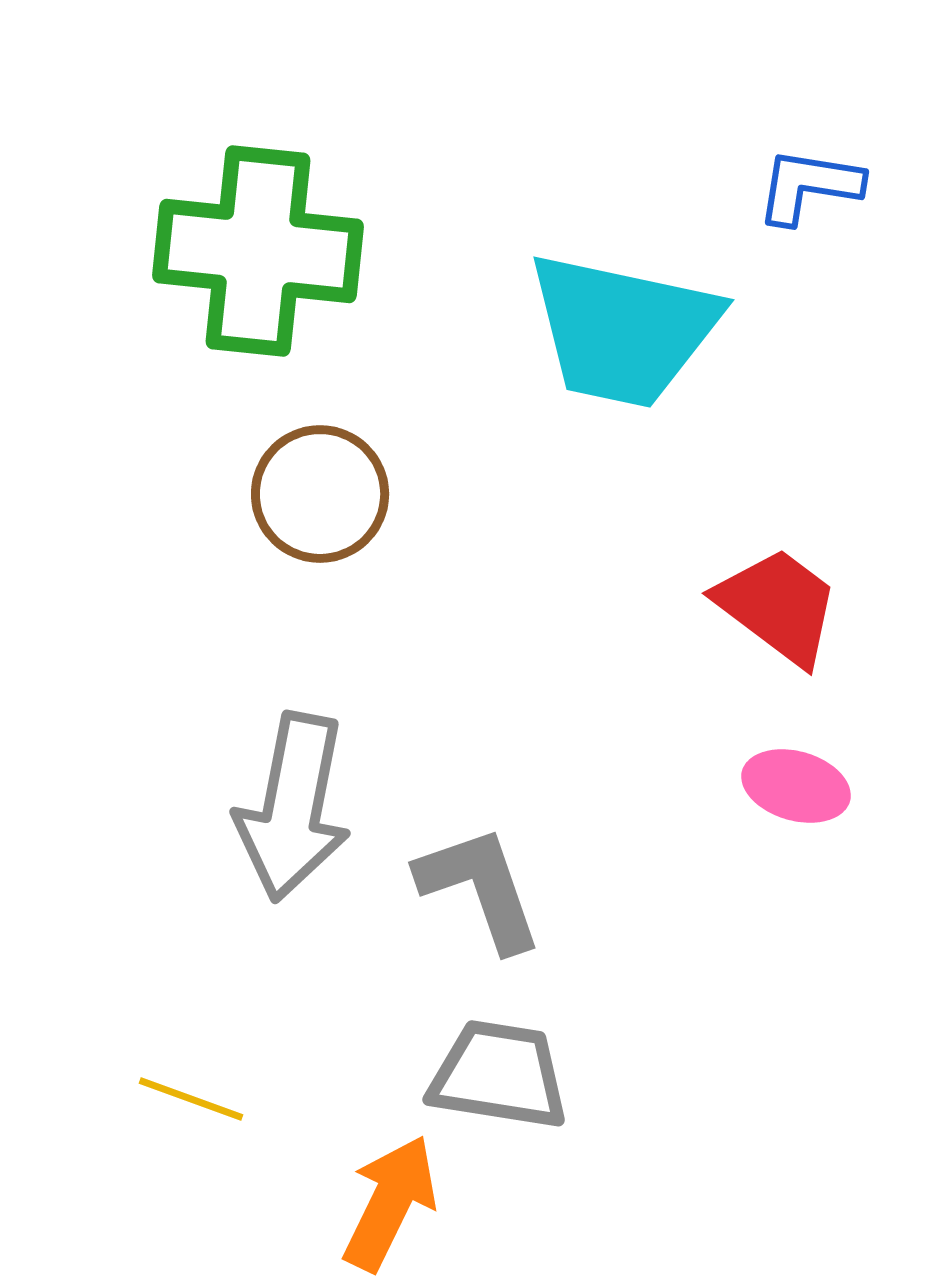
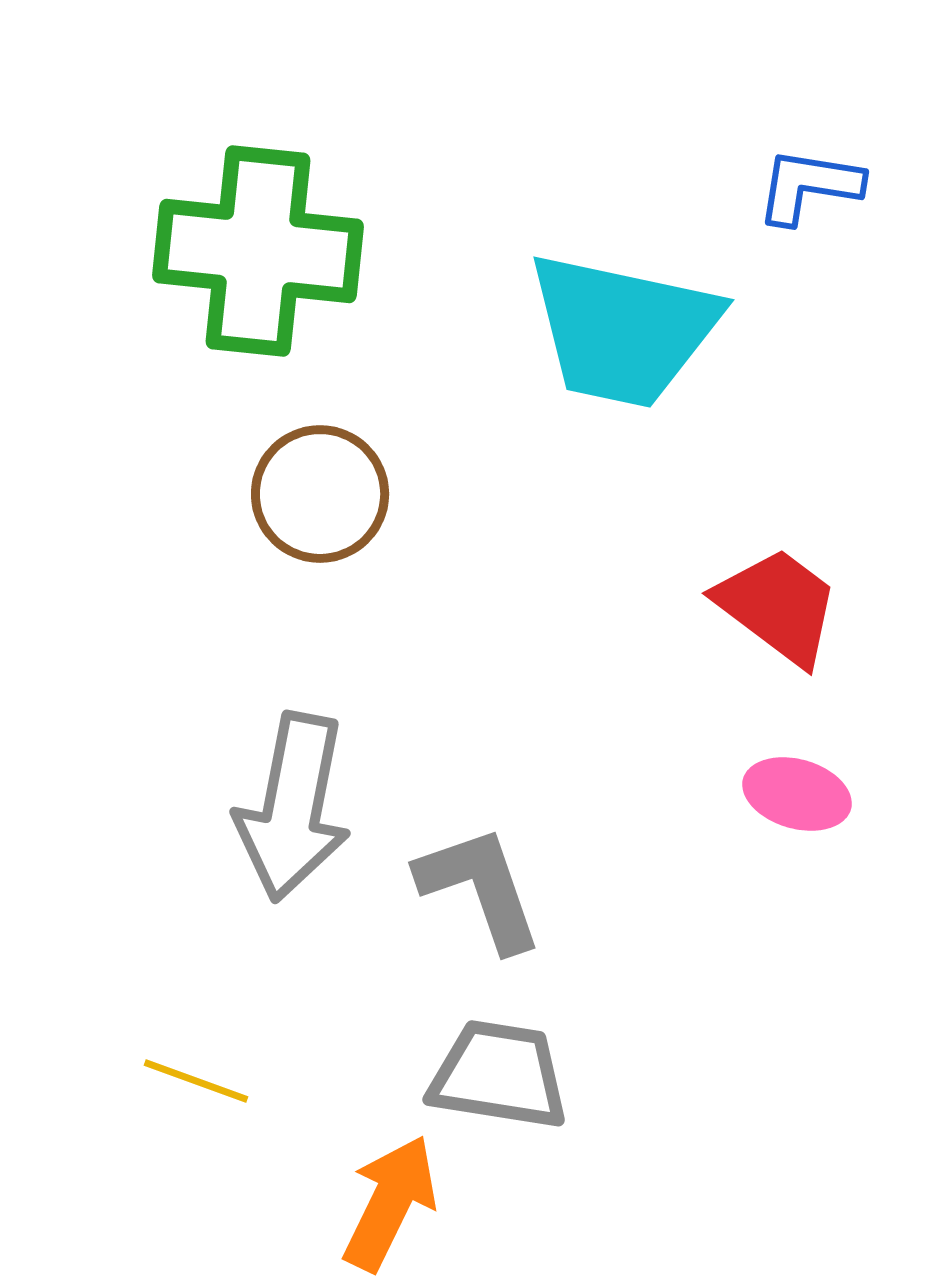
pink ellipse: moved 1 px right, 8 px down
yellow line: moved 5 px right, 18 px up
